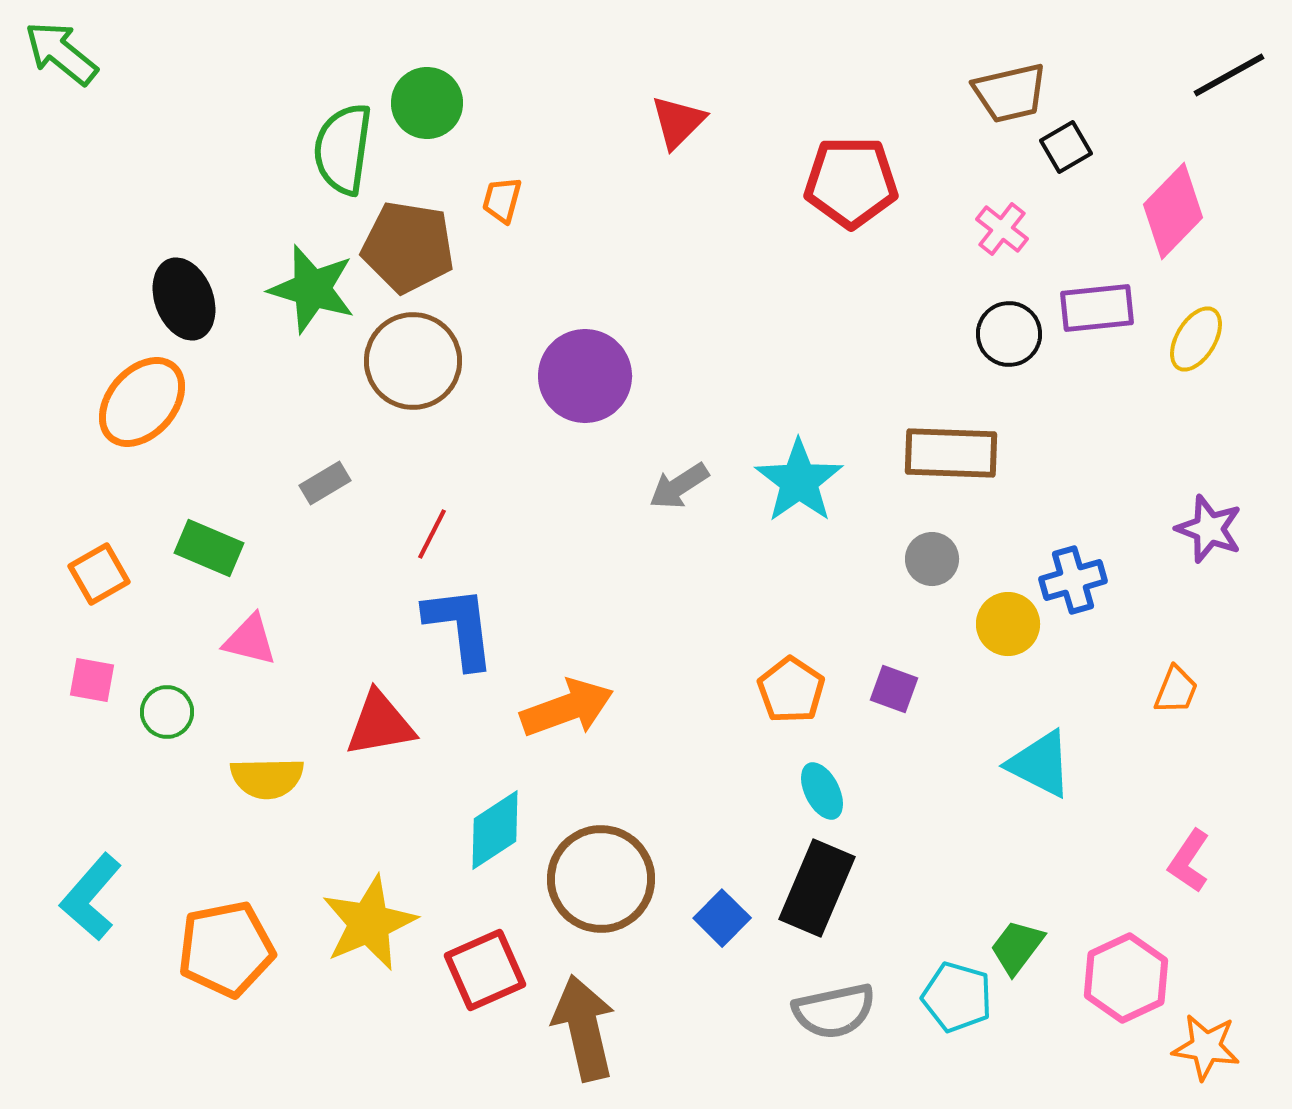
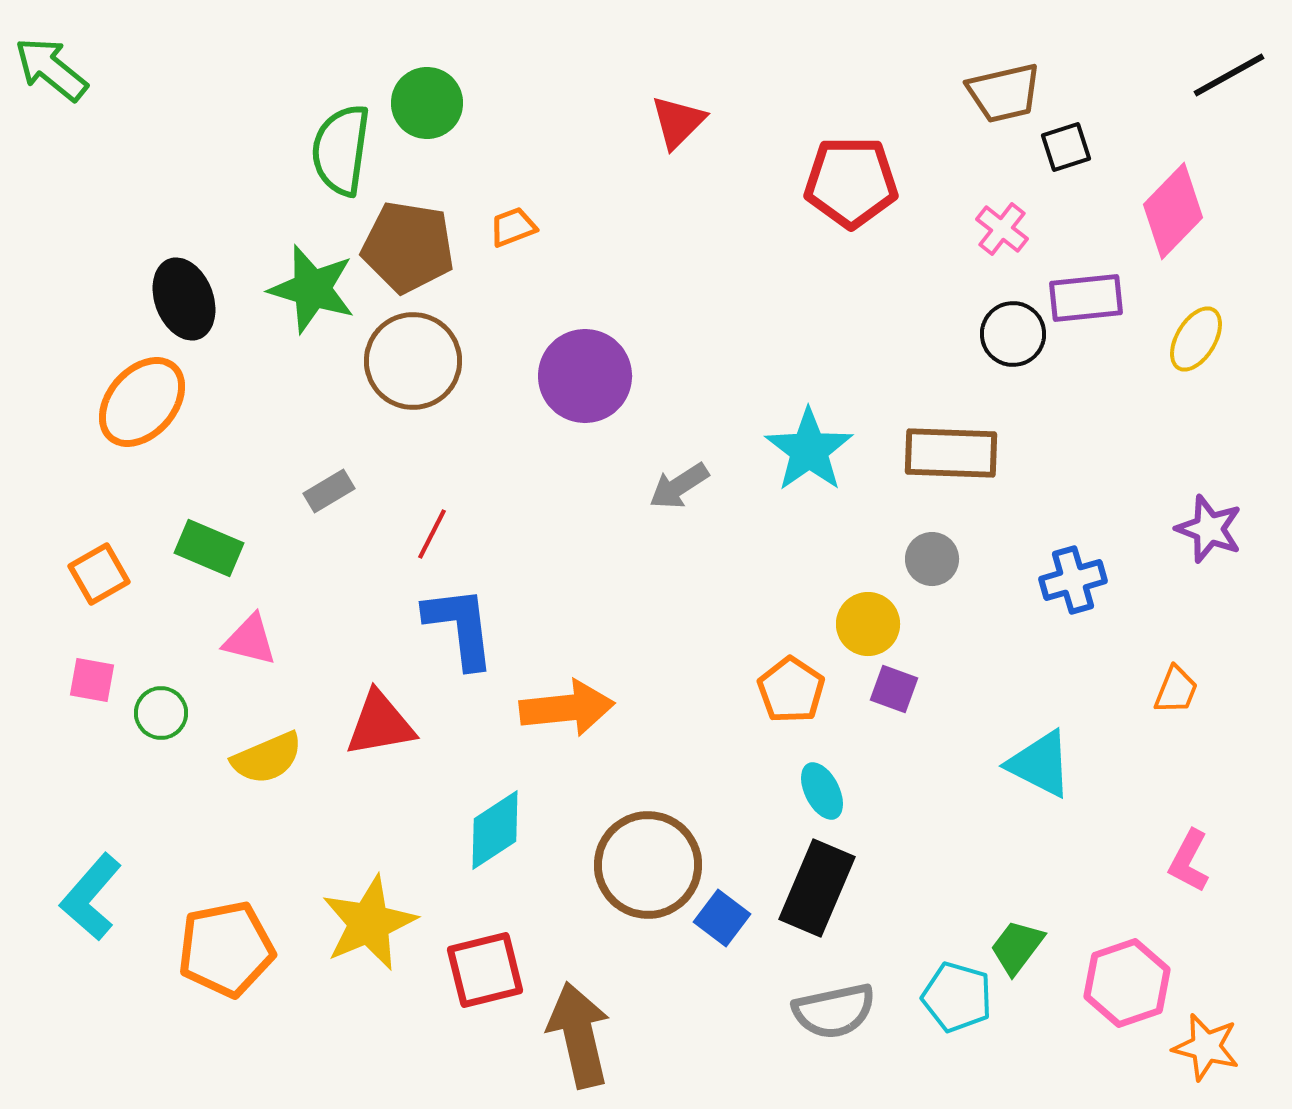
green arrow at (61, 53): moved 10 px left, 16 px down
brown trapezoid at (1010, 93): moved 6 px left
black square at (1066, 147): rotated 12 degrees clockwise
green semicircle at (343, 149): moved 2 px left, 1 px down
orange trapezoid at (502, 200): moved 11 px right, 27 px down; rotated 54 degrees clockwise
purple rectangle at (1097, 308): moved 11 px left, 10 px up
black circle at (1009, 334): moved 4 px right
cyan star at (799, 481): moved 10 px right, 31 px up
gray rectangle at (325, 483): moved 4 px right, 8 px down
yellow circle at (1008, 624): moved 140 px left
orange arrow at (567, 708): rotated 14 degrees clockwise
green circle at (167, 712): moved 6 px left, 1 px down
yellow semicircle at (267, 778): moved 20 px up; rotated 22 degrees counterclockwise
pink L-shape at (1189, 861): rotated 6 degrees counterclockwise
brown circle at (601, 879): moved 47 px right, 14 px up
blue square at (722, 918): rotated 8 degrees counterclockwise
red square at (485, 970): rotated 10 degrees clockwise
pink hexagon at (1126, 978): moved 1 px right, 5 px down; rotated 6 degrees clockwise
brown arrow at (584, 1028): moved 5 px left, 7 px down
orange star at (1206, 1047): rotated 6 degrees clockwise
